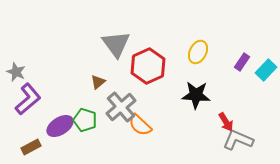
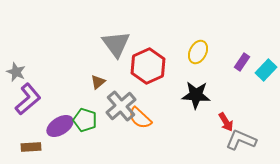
gray cross: moved 1 px up
orange semicircle: moved 7 px up
gray L-shape: moved 3 px right
brown rectangle: rotated 24 degrees clockwise
